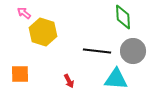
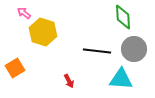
gray circle: moved 1 px right, 2 px up
orange square: moved 5 px left, 6 px up; rotated 30 degrees counterclockwise
cyan triangle: moved 5 px right
